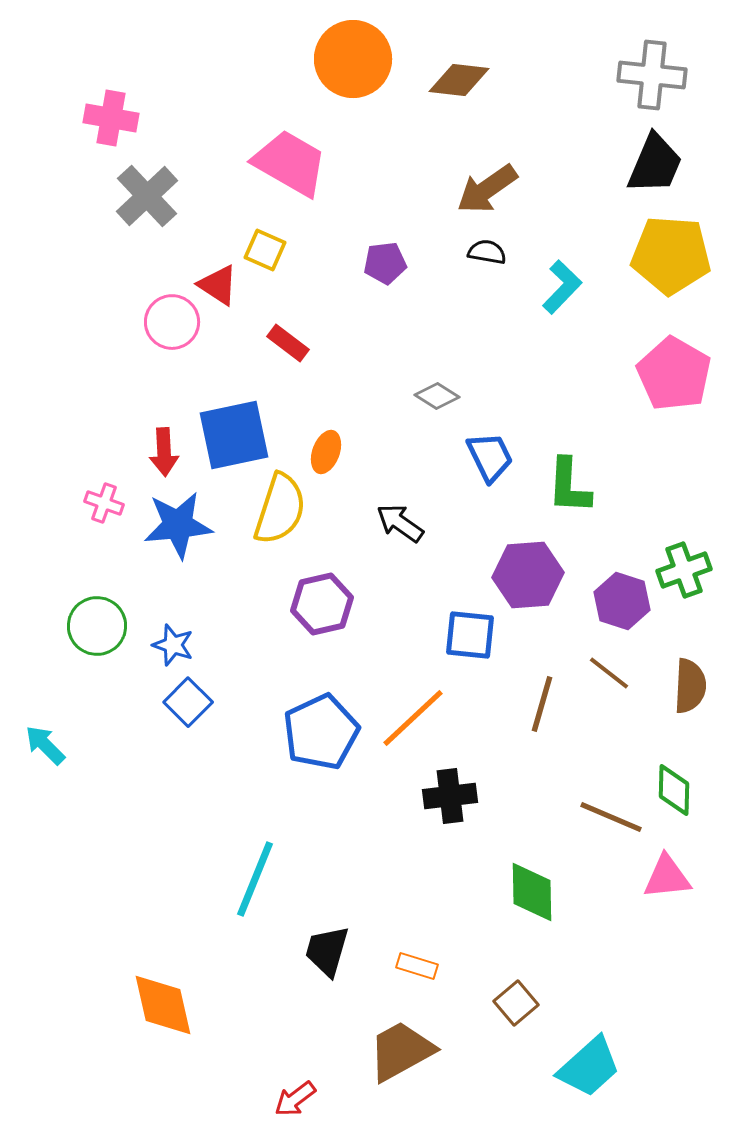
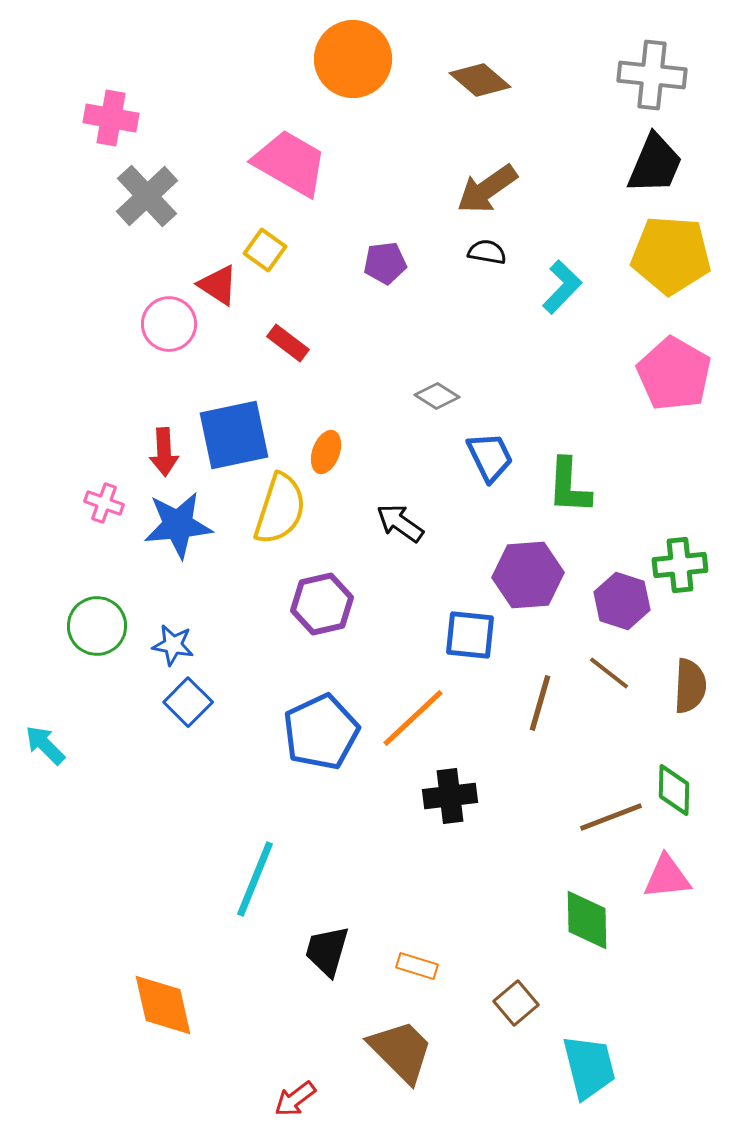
brown diamond at (459, 80): moved 21 px right; rotated 34 degrees clockwise
yellow square at (265, 250): rotated 12 degrees clockwise
pink circle at (172, 322): moved 3 px left, 2 px down
green cross at (684, 570): moved 4 px left, 5 px up; rotated 14 degrees clockwise
blue star at (173, 645): rotated 9 degrees counterclockwise
brown line at (542, 704): moved 2 px left, 1 px up
brown line at (611, 817): rotated 44 degrees counterclockwise
green diamond at (532, 892): moved 55 px right, 28 px down
brown trapezoid at (401, 1051): rotated 74 degrees clockwise
cyan trapezoid at (589, 1067): rotated 62 degrees counterclockwise
